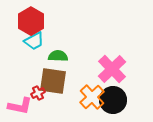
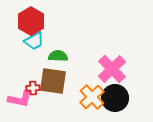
red cross: moved 5 px left, 5 px up; rotated 24 degrees clockwise
black circle: moved 2 px right, 2 px up
pink L-shape: moved 7 px up
